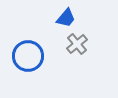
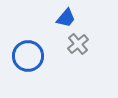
gray cross: moved 1 px right
